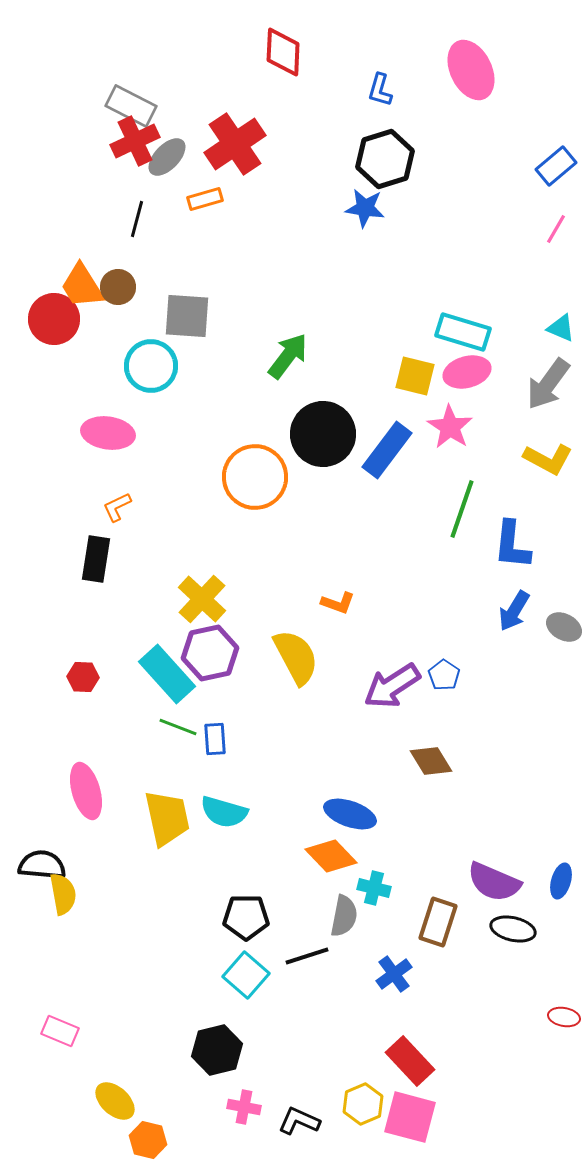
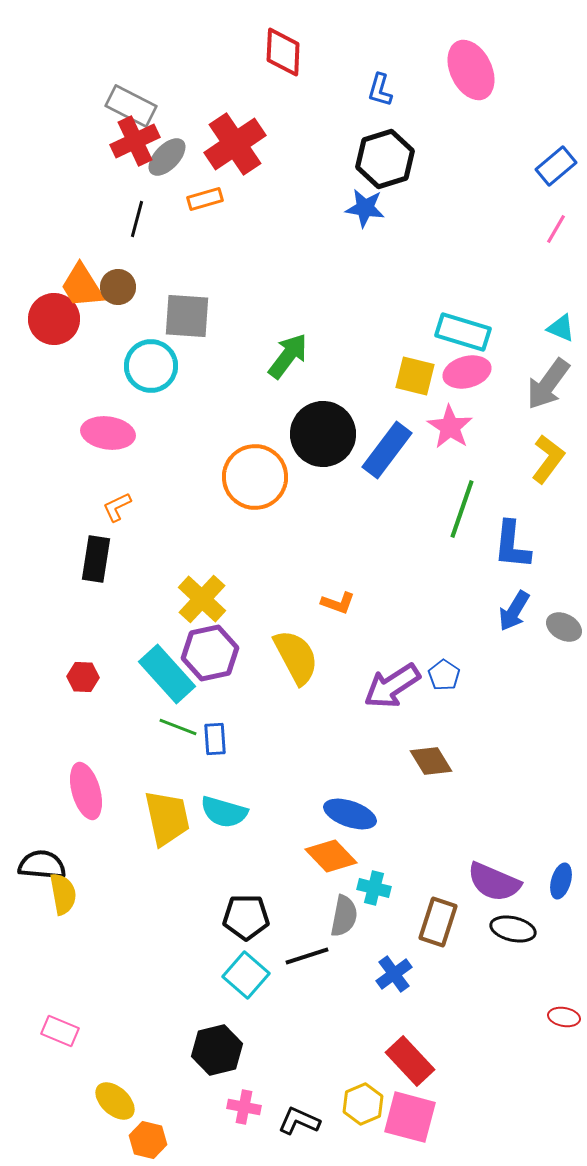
yellow L-shape at (548, 459): rotated 81 degrees counterclockwise
